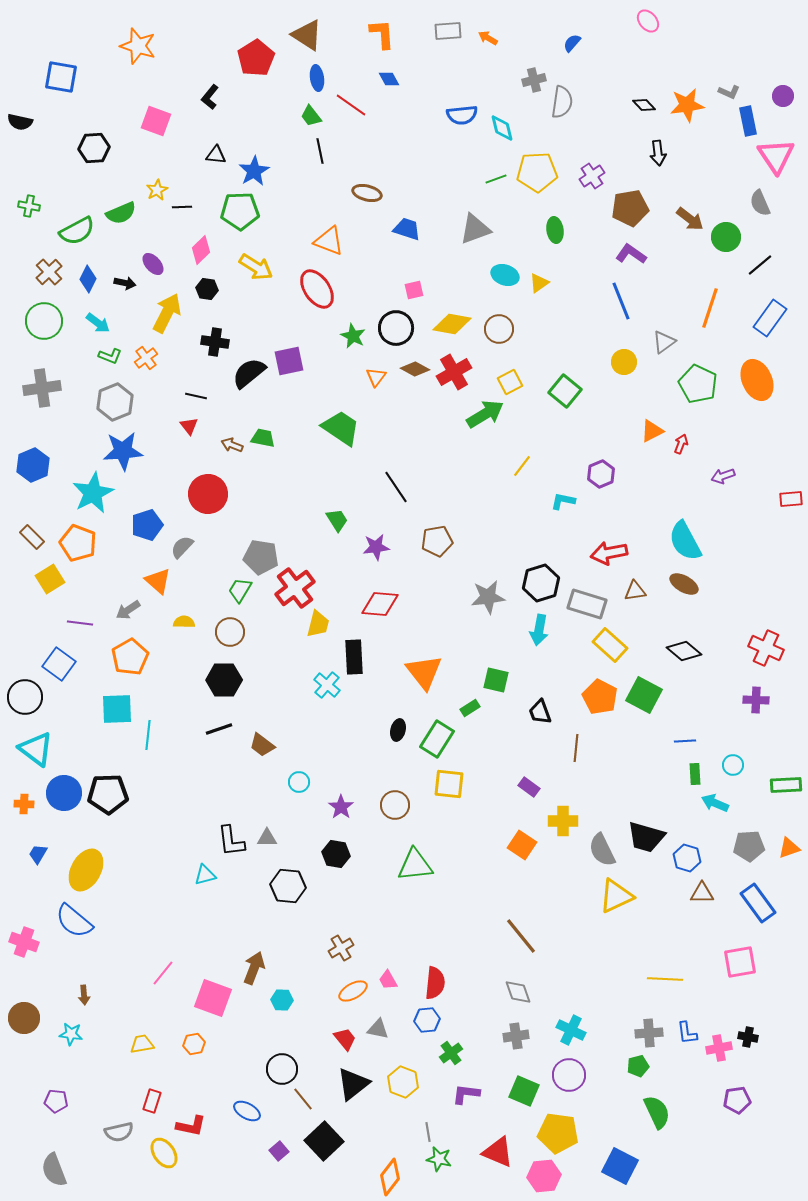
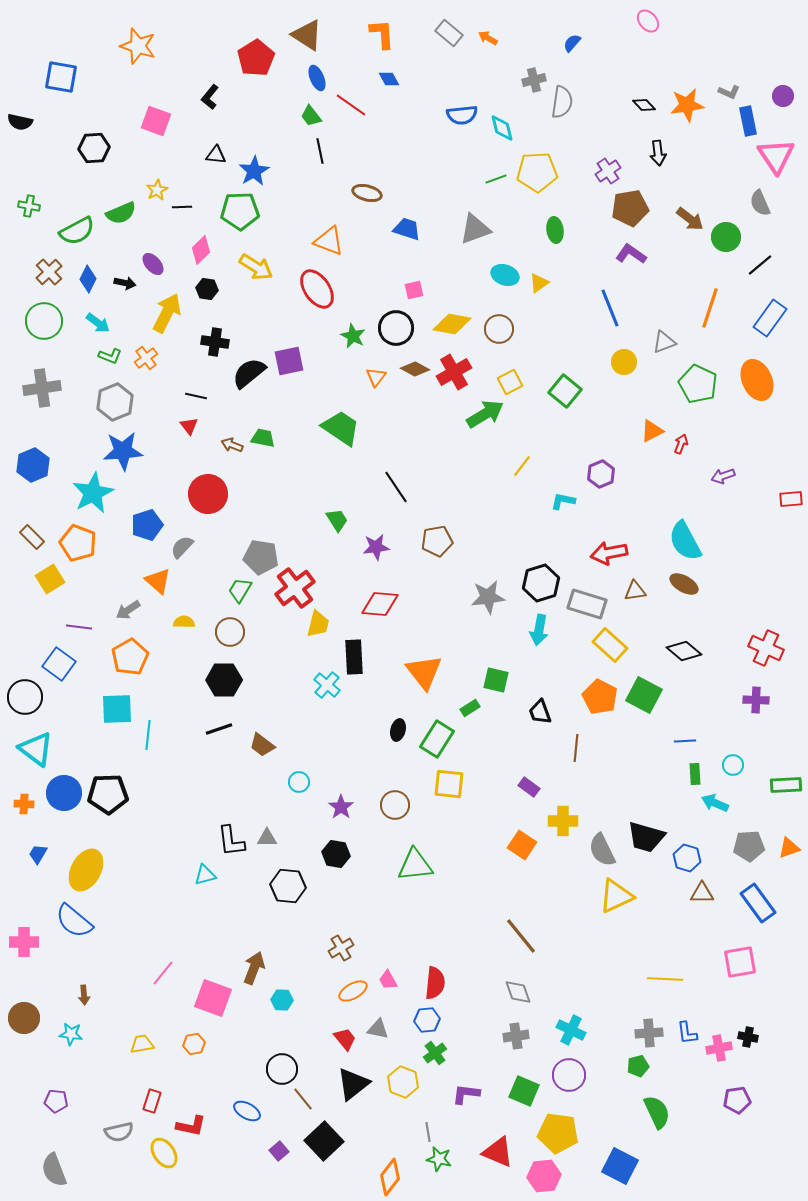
gray rectangle at (448, 31): moved 1 px right, 2 px down; rotated 44 degrees clockwise
blue ellipse at (317, 78): rotated 15 degrees counterclockwise
purple cross at (592, 176): moved 16 px right, 5 px up
blue line at (621, 301): moved 11 px left, 7 px down
gray triangle at (664, 342): rotated 15 degrees clockwise
purple line at (80, 623): moved 1 px left, 4 px down
pink cross at (24, 942): rotated 20 degrees counterclockwise
green cross at (451, 1053): moved 16 px left
